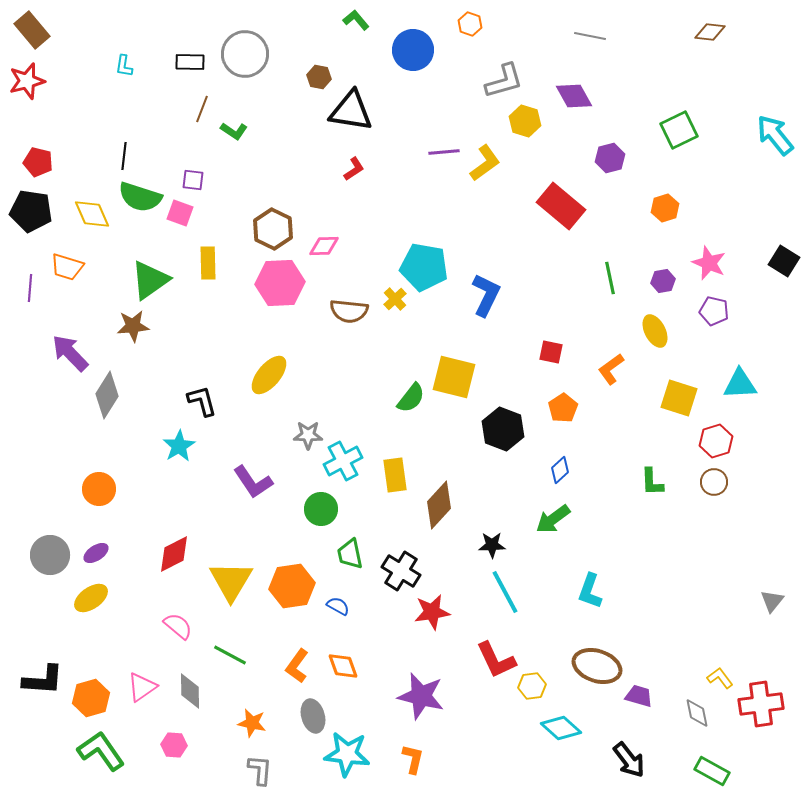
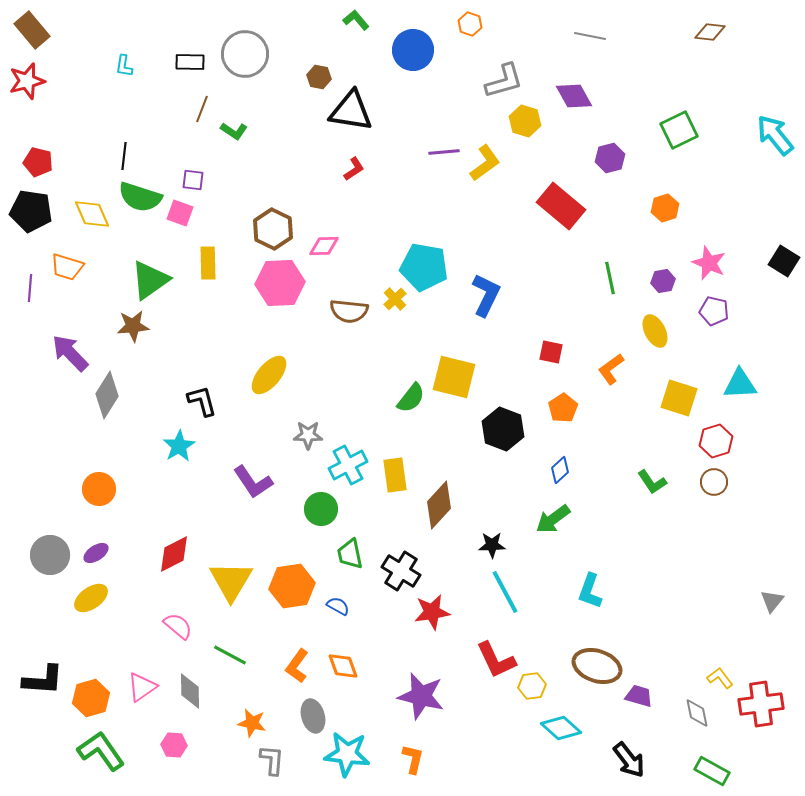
cyan cross at (343, 461): moved 5 px right, 4 px down
green L-shape at (652, 482): rotated 32 degrees counterclockwise
gray L-shape at (260, 770): moved 12 px right, 10 px up
